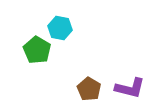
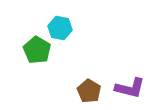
brown pentagon: moved 2 px down
